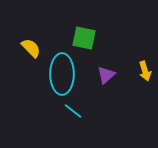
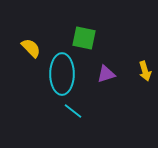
purple triangle: moved 1 px up; rotated 24 degrees clockwise
